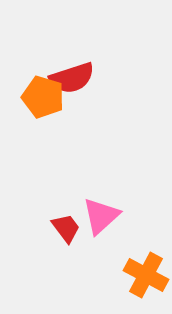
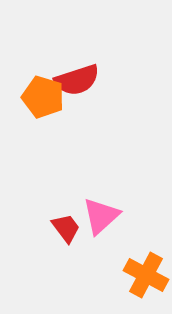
red semicircle: moved 5 px right, 2 px down
